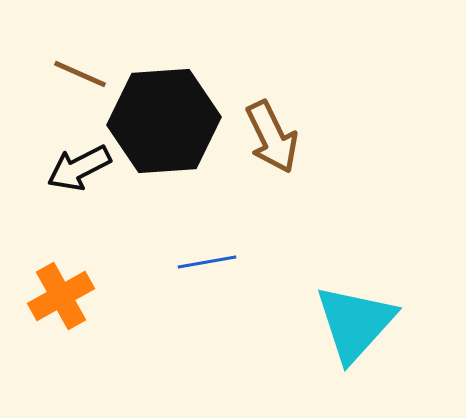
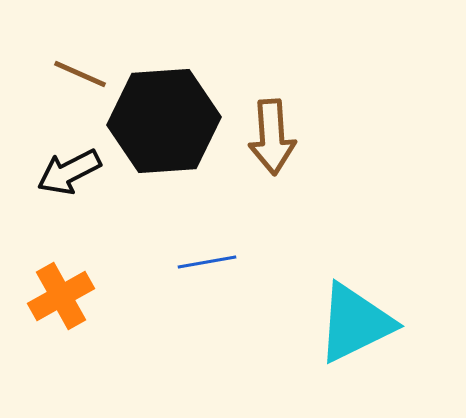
brown arrow: rotated 22 degrees clockwise
black arrow: moved 10 px left, 4 px down
cyan triangle: rotated 22 degrees clockwise
